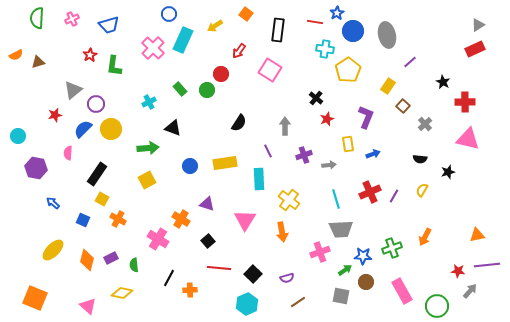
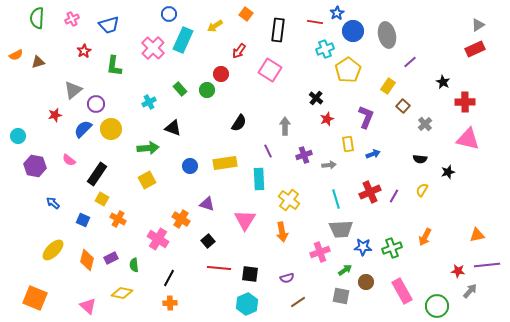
cyan cross at (325, 49): rotated 30 degrees counterclockwise
red star at (90, 55): moved 6 px left, 4 px up
pink semicircle at (68, 153): moved 1 px right, 7 px down; rotated 56 degrees counterclockwise
purple hexagon at (36, 168): moved 1 px left, 2 px up
blue star at (363, 256): moved 9 px up
black square at (253, 274): moved 3 px left; rotated 36 degrees counterclockwise
orange cross at (190, 290): moved 20 px left, 13 px down
